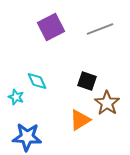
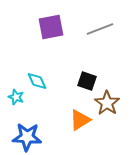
purple square: rotated 16 degrees clockwise
